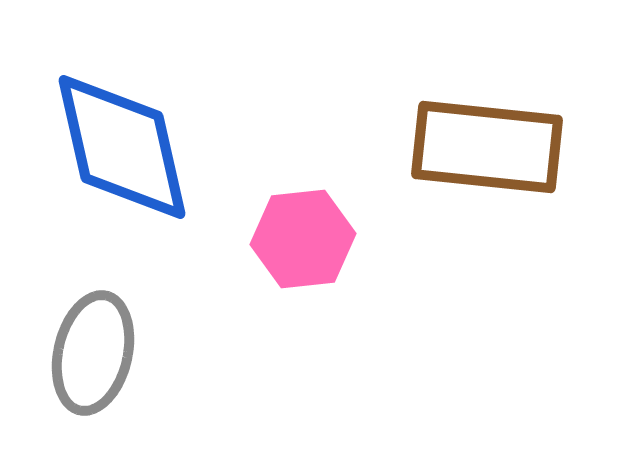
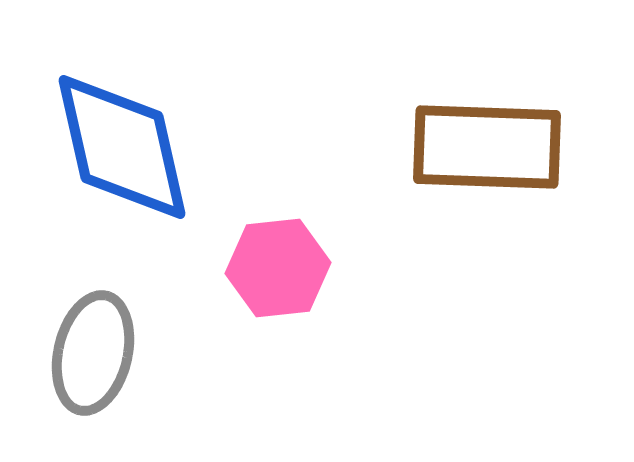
brown rectangle: rotated 4 degrees counterclockwise
pink hexagon: moved 25 px left, 29 px down
